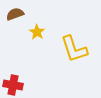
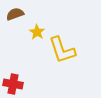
yellow L-shape: moved 12 px left, 1 px down
red cross: moved 1 px up
